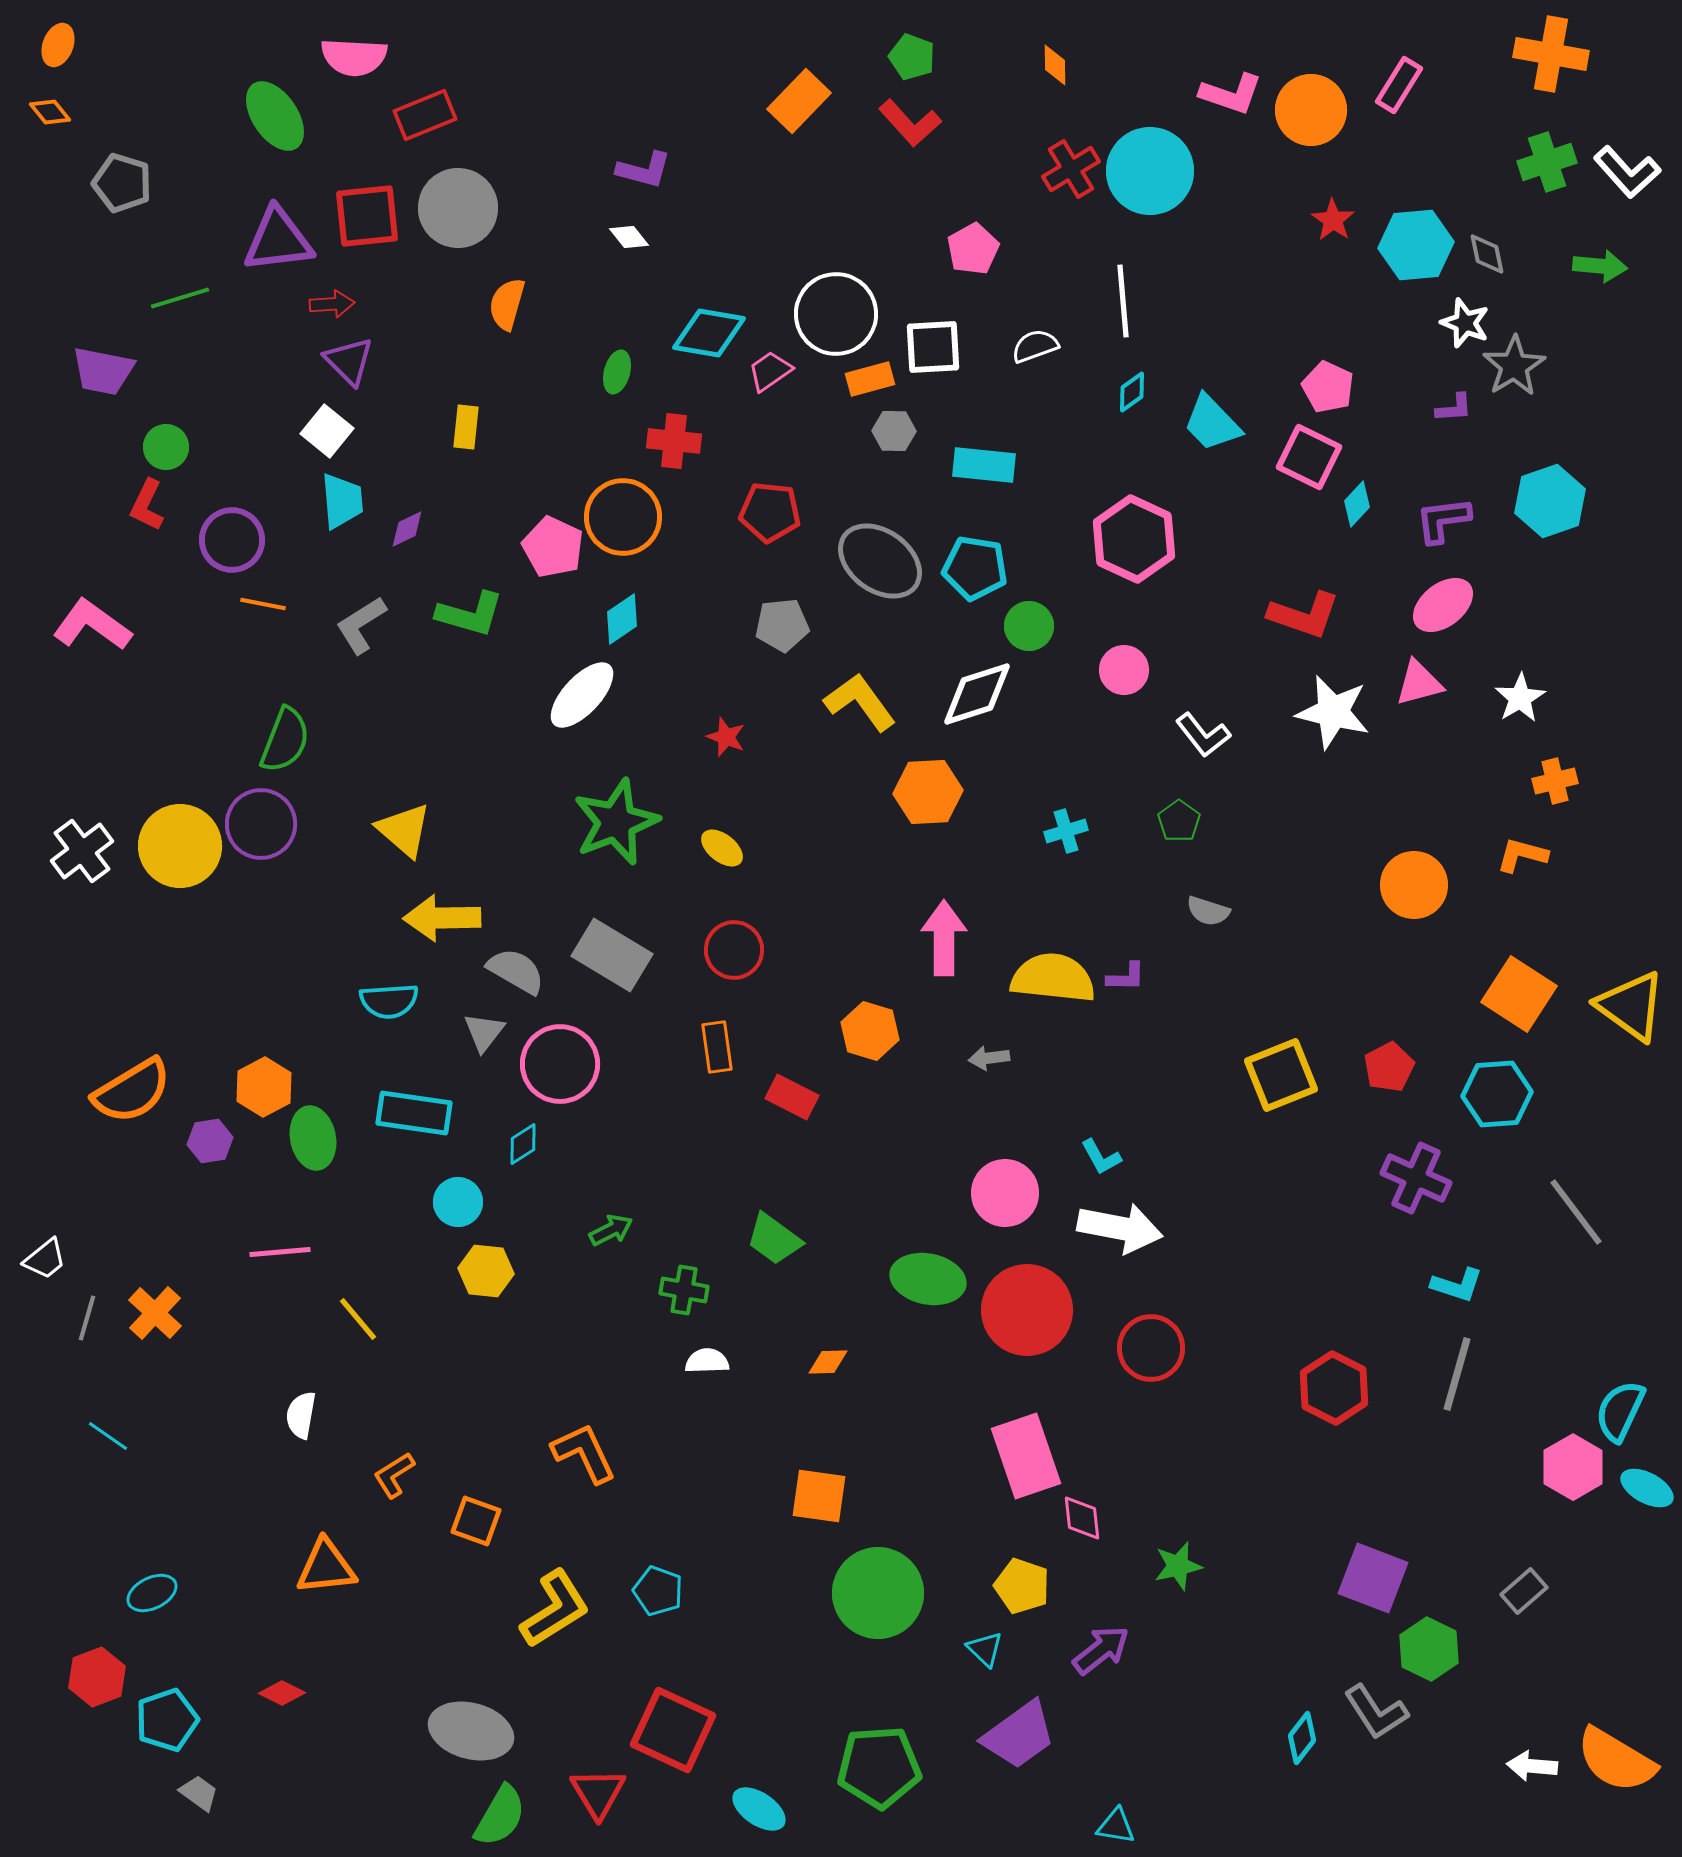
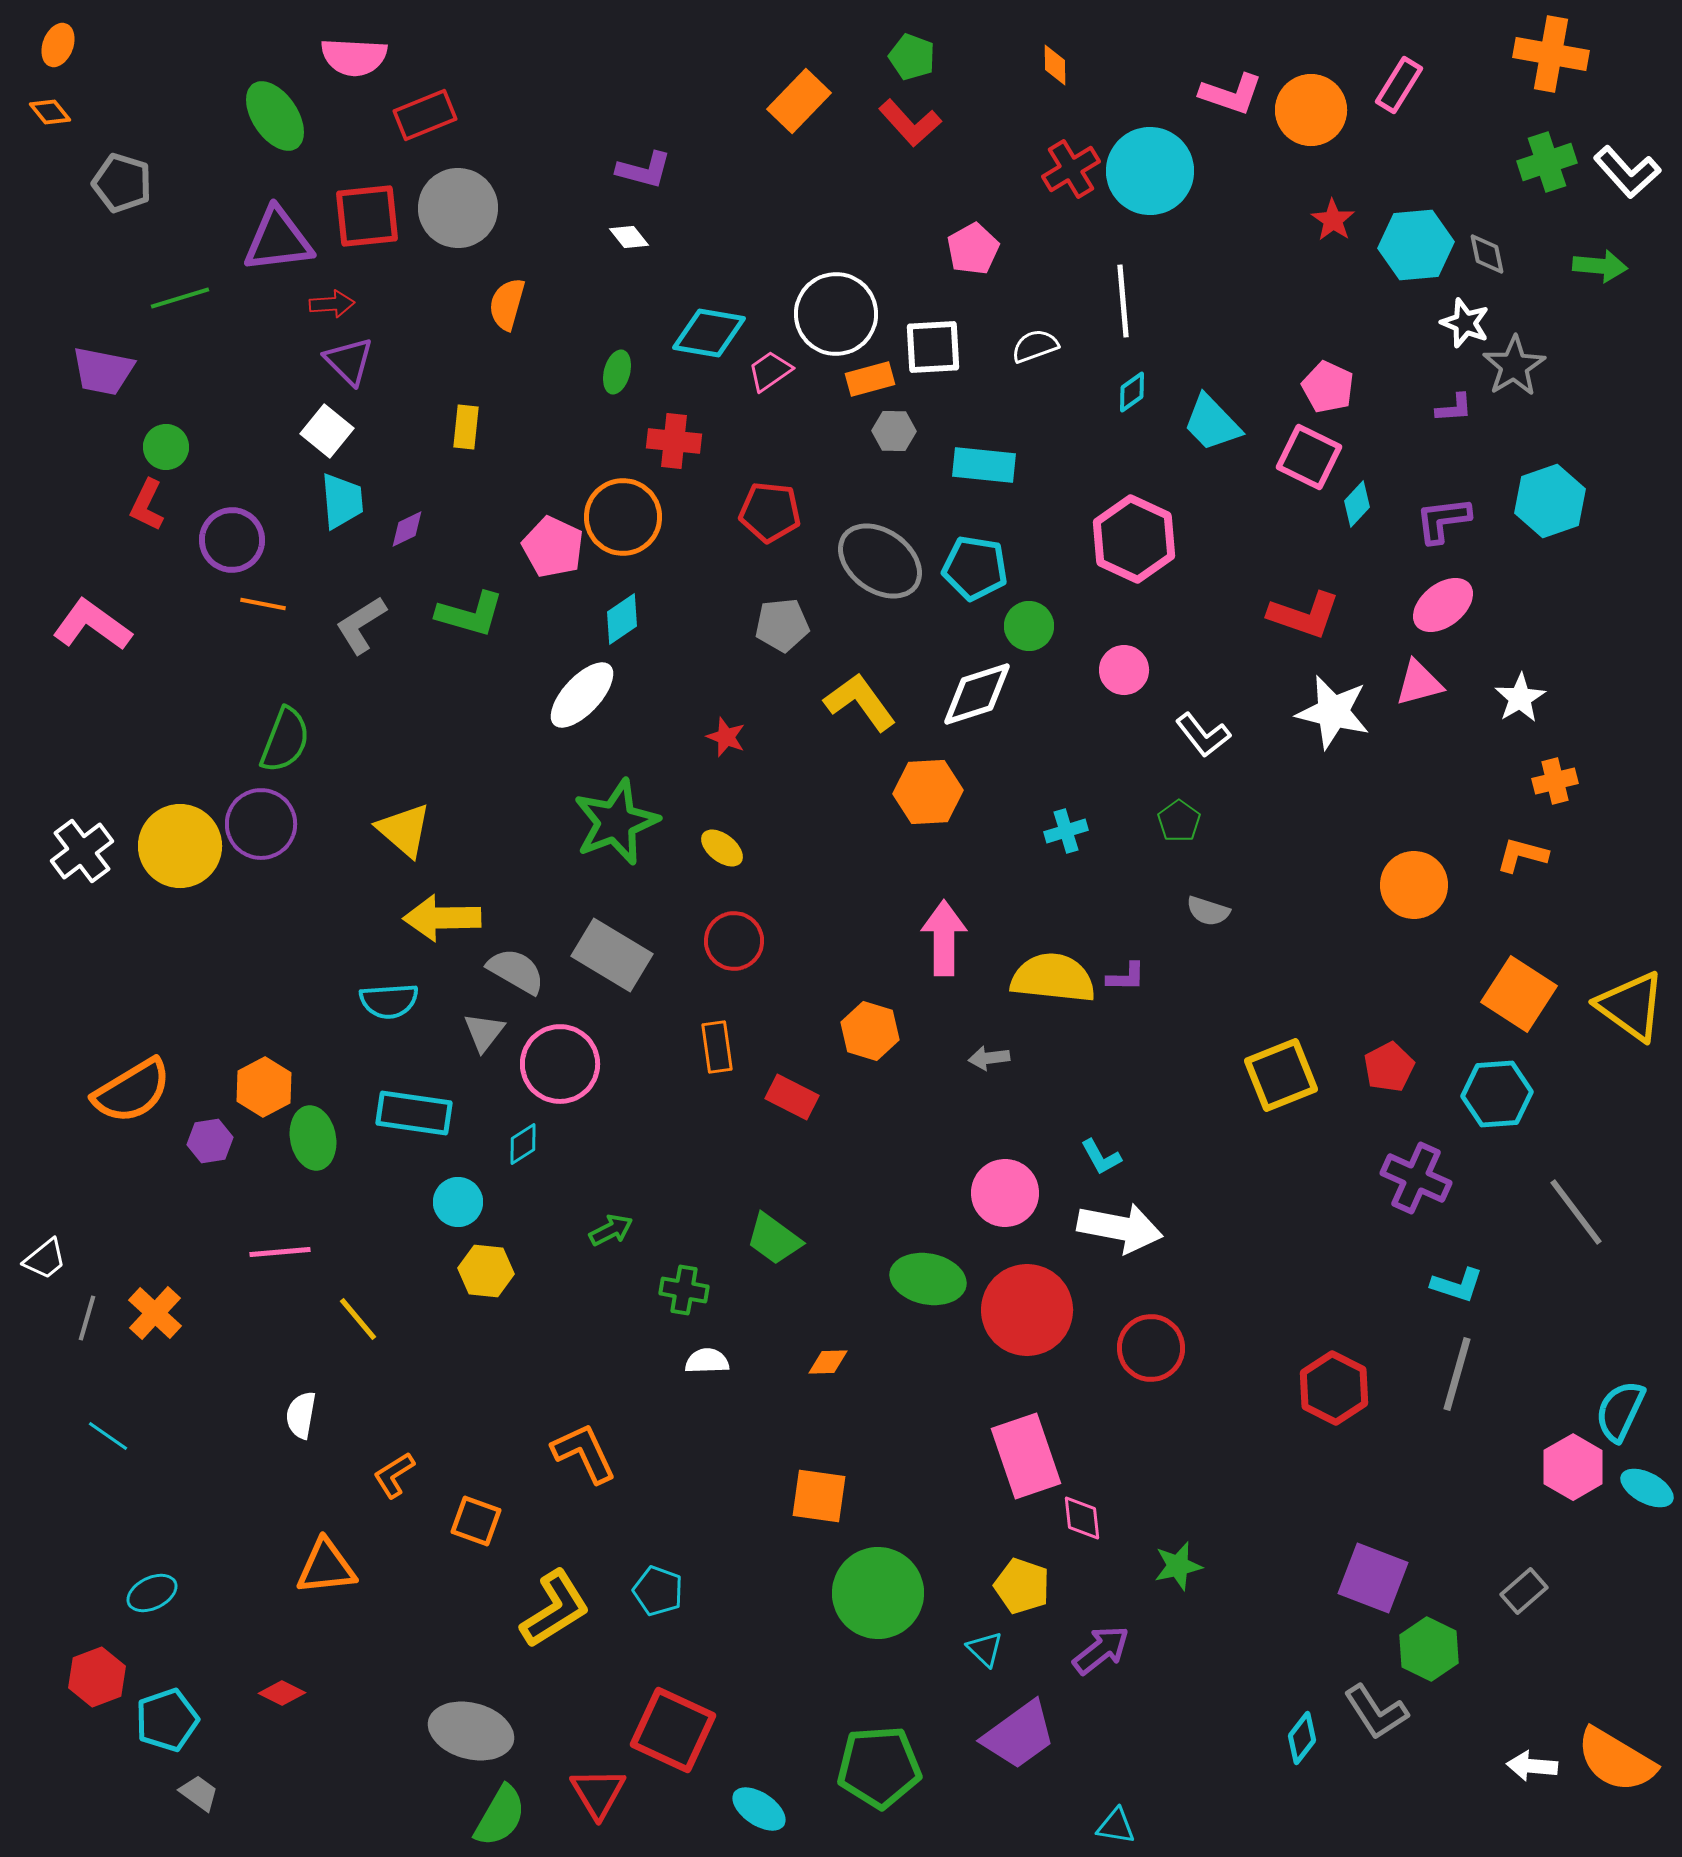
red circle at (734, 950): moved 9 px up
